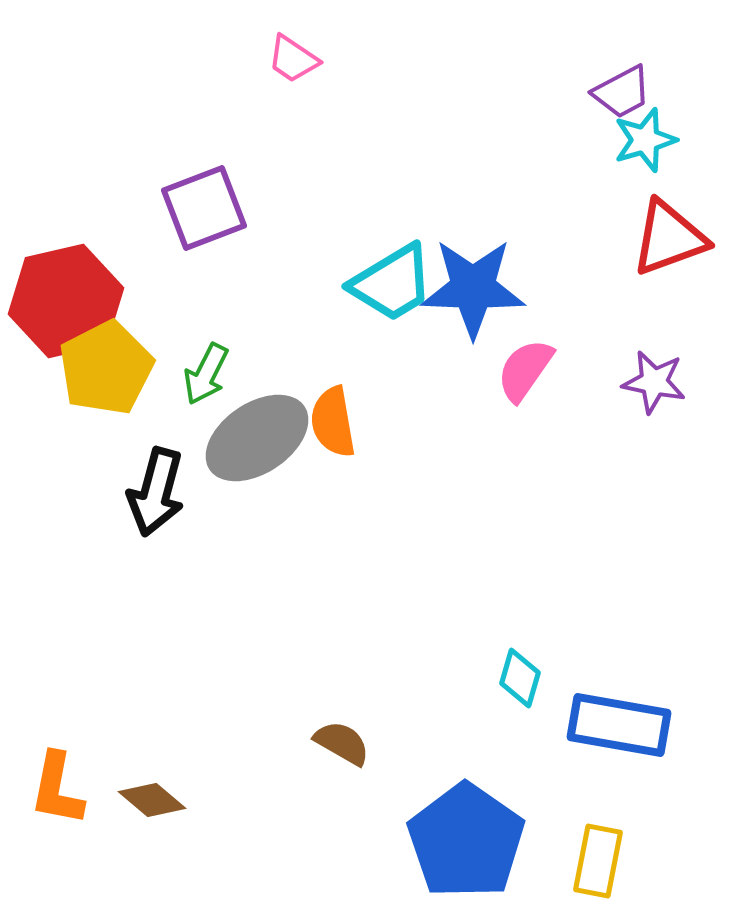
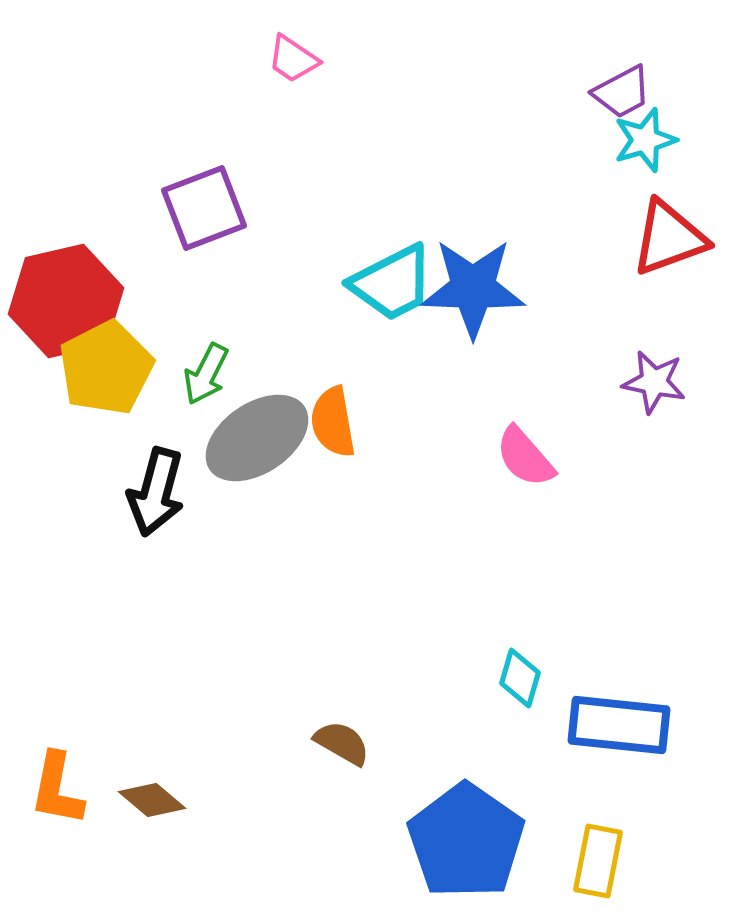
cyan trapezoid: rotated 4 degrees clockwise
pink semicircle: moved 87 px down; rotated 76 degrees counterclockwise
blue rectangle: rotated 4 degrees counterclockwise
